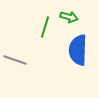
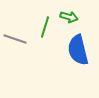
blue semicircle: rotated 16 degrees counterclockwise
gray line: moved 21 px up
